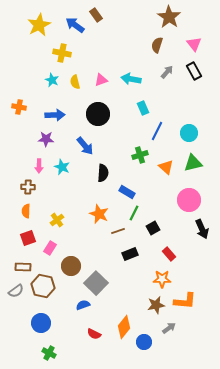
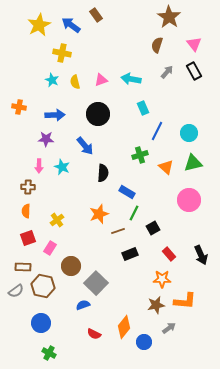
blue arrow at (75, 25): moved 4 px left
orange star at (99, 214): rotated 30 degrees clockwise
black arrow at (202, 229): moved 1 px left, 26 px down
